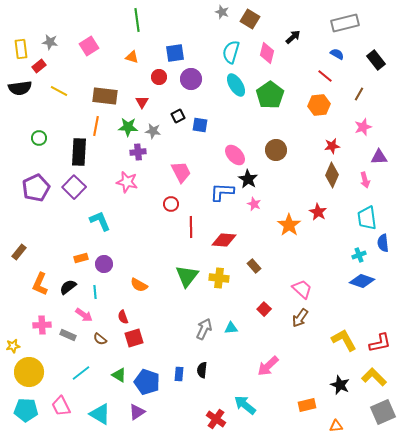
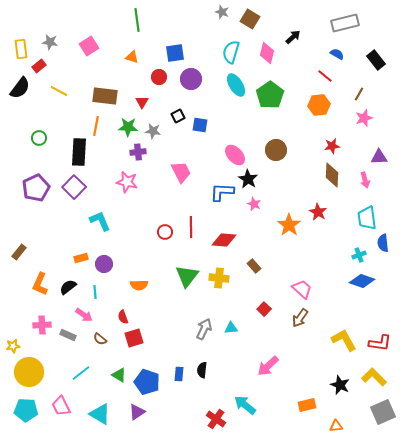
black semicircle at (20, 88): rotated 45 degrees counterclockwise
pink star at (363, 127): moved 1 px right, 9 px up
brown diamond at (332, 175): rotated 20 degrees counterclockwise
red circle at (171, 204): moved 6 px left, 28 px down
orange semicircle at (139, 285): rotated 30 degrees counterclockwise
red L-shape at (380, 343): rotated 20 degrees clockwise
